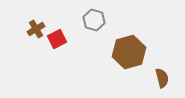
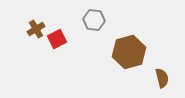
gray hexagon: rotated 10 degrees counterclockwise
